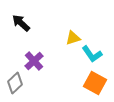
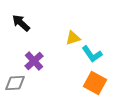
gray diamond: rotated 40 degrees clockwise
